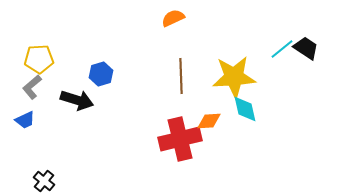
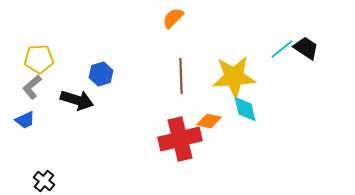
orange semicircle: rotated 20 degrees counterclockwise
orange diamond: rotated 15 degrees clockwise
